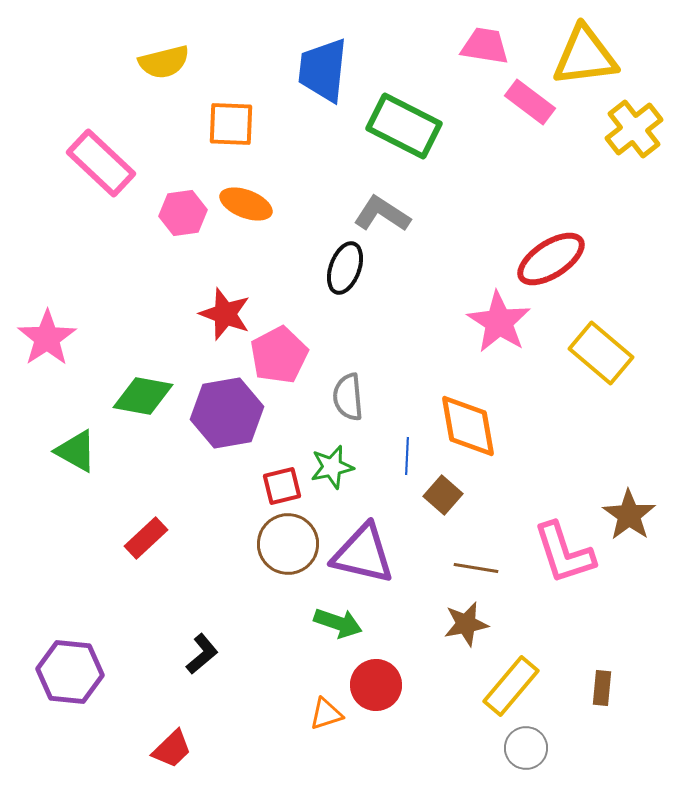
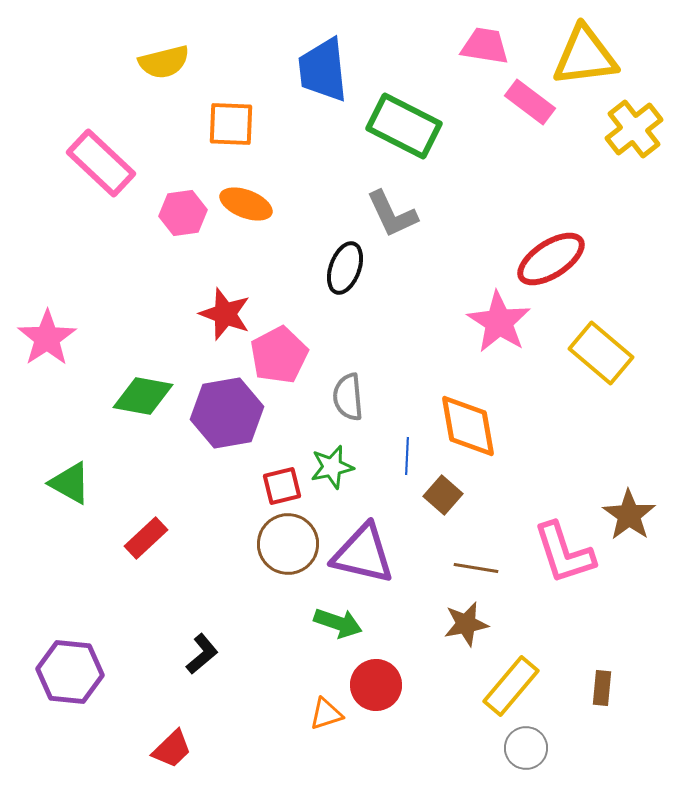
blue trapezoid at (323, 70): rotated 12 degrees counterclockwise
gray L-shape at (382, 214): moved 10 px right; rotated 148 degrees counterclockwise
green triangle at (76, 451): moved 6 px left, 32 px down
